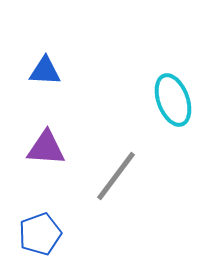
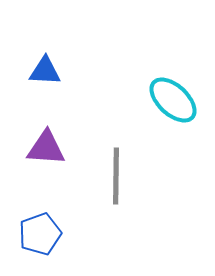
cyan ellipse: rotated 27 degrees counterclockwise
gray line: rotated 36 degrees counterclockwise
